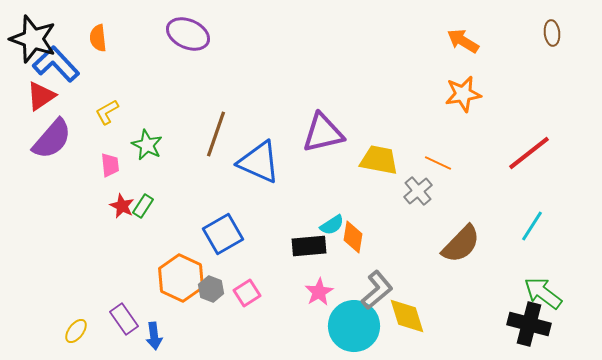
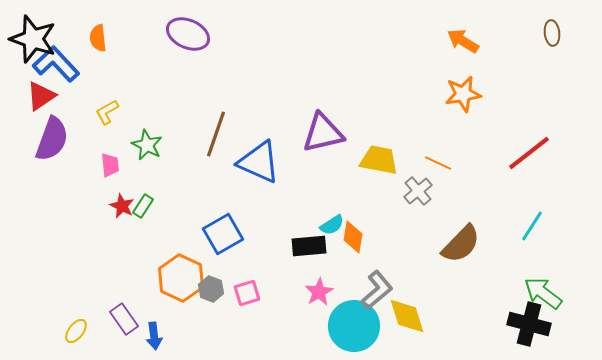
purple semicircle: rotated 21 degrees counterclockwise
pink square: rotated 16 degrees clockwise
